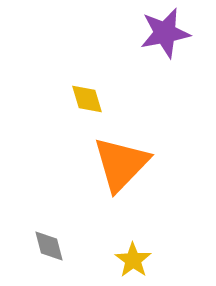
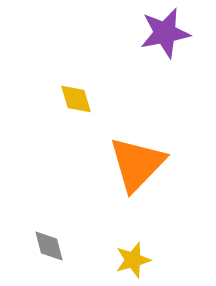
yellow diamond: moved 11 px left
orange triangle: moved 16 px right
yellow star: rotated 21 degrees clockwise
